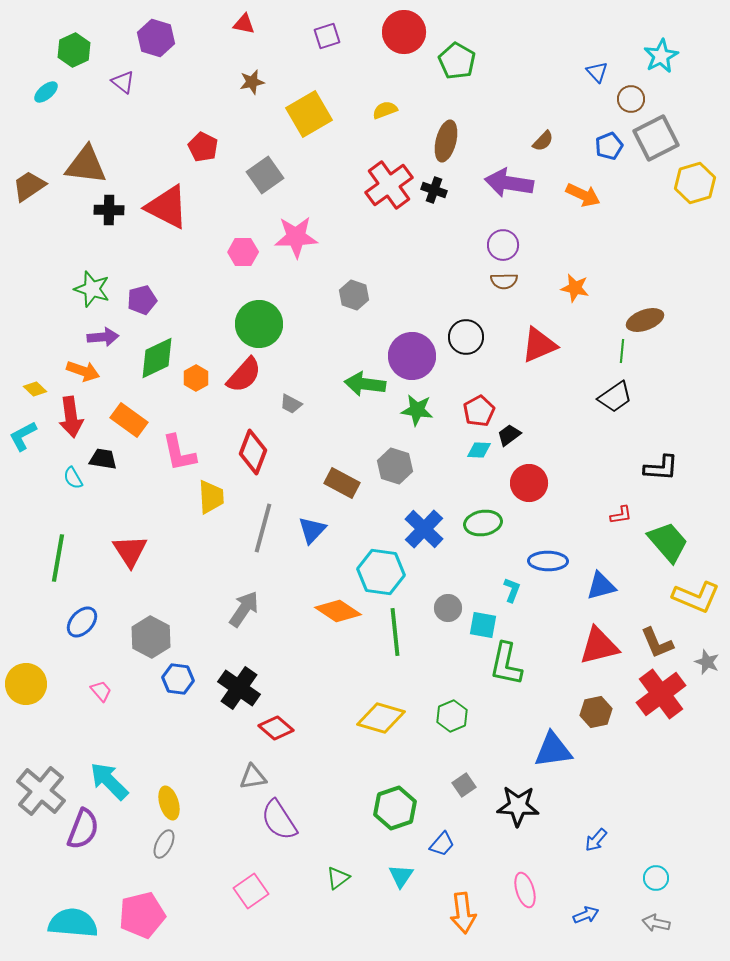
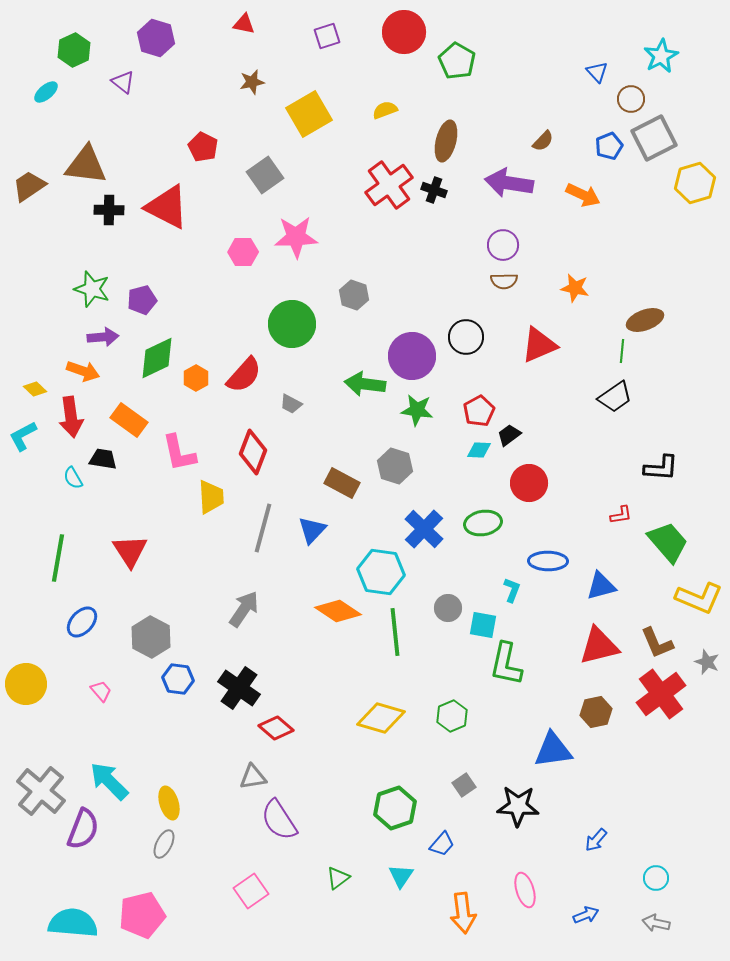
gray square at (656, 138): moved 2 px left
green circle at (259, 324): moved 33 px right
yellow L-shape at (696, 597): moved 3 px right, 1 px down
